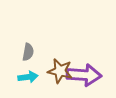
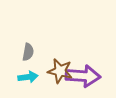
purple arrow: moved 1 px left, 1 px down
